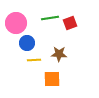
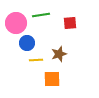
green line: moved 9 px left, 3 px up
red square: rotated 16 degrees clockwise
brown star: rotated 21 degrees counterclockwise
yellow line: moved 2 px right
